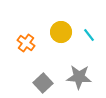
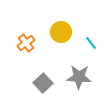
cyan line: moved 2 px right, 8 px down
orange cross: rotated 18 degrees clockwise
